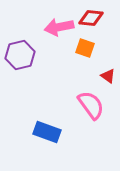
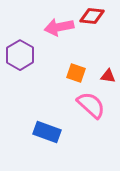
red diamond: moved 1 px right, 2 px up
orange square: moved 9 px left, 25 px down
purple hexagon: rotated 16 degrees counterclockwise
red triangle: rotated 28 degrees counterclockwise
pink semicircle: rotated 12 degrees counterclockwise
